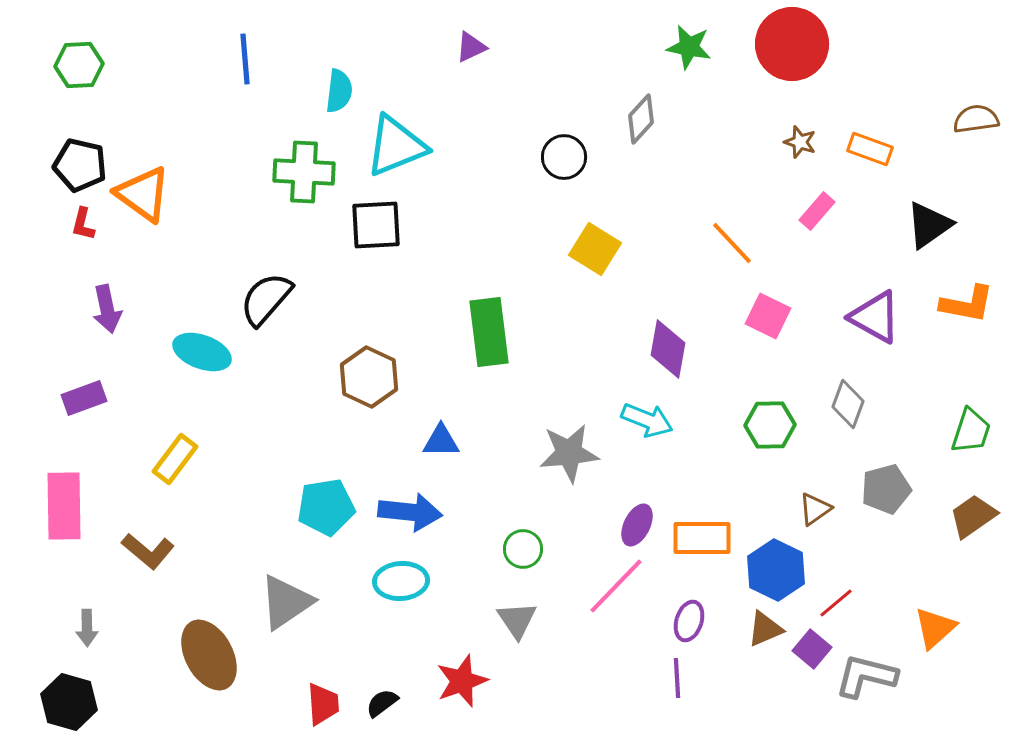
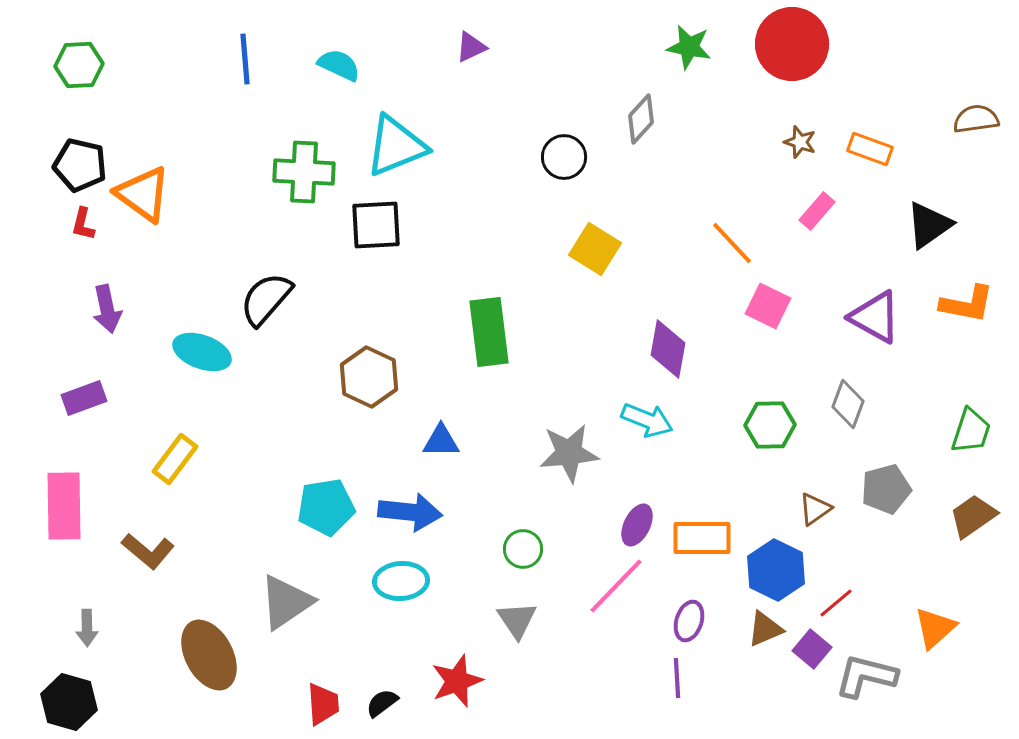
cyan semicircle at (339, 91): moved 26 px up; rotated 72 degrees counterclockwise
pink square at (768, 316): moved 10 px up
red star at (462, 681): moved 5 px left
